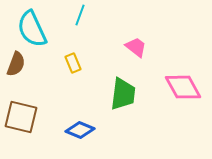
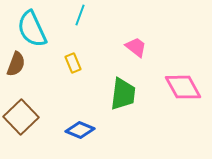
brown square: rotated 32 degrees clockwise
